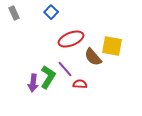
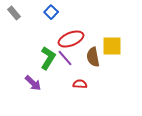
gray rectangle: rotated 16 degrees counterclockwise
yellow square: rotated 10 degrees counterclockwise
brown semicircle: rotated 30 degrees clockwise
purple line: moved 11 px up
green L-shape: moved 19 px up
purple arrow: rotated 54 degrees counterclockwise
